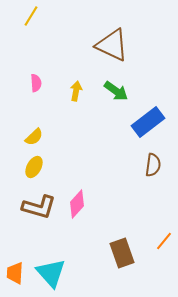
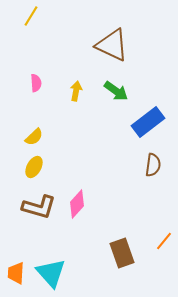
orange trapezoid: moved 1 px right
